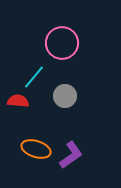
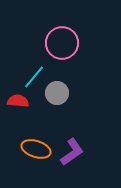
gray circle: moved 8 px left, 3 px up
purple L-shape: moved 1 px right, 3 px up
